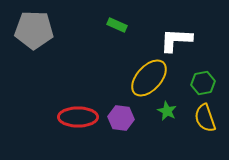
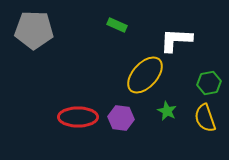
yellow ellipse: moved 4 px left, 3 px up
green hexagon: moved 6 px right
